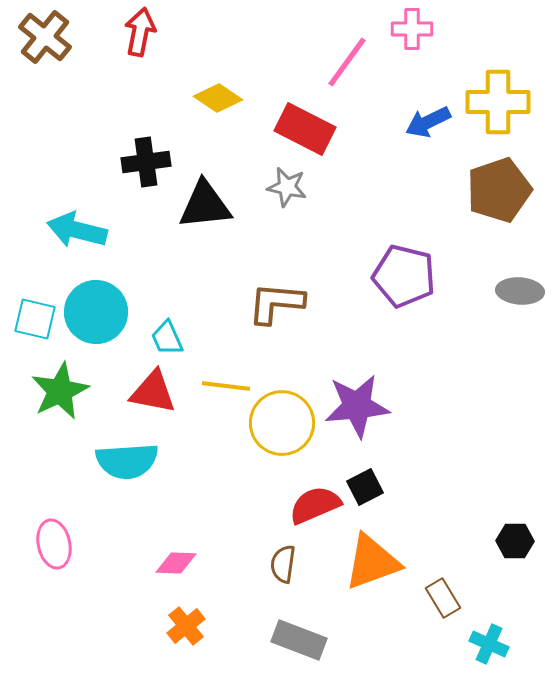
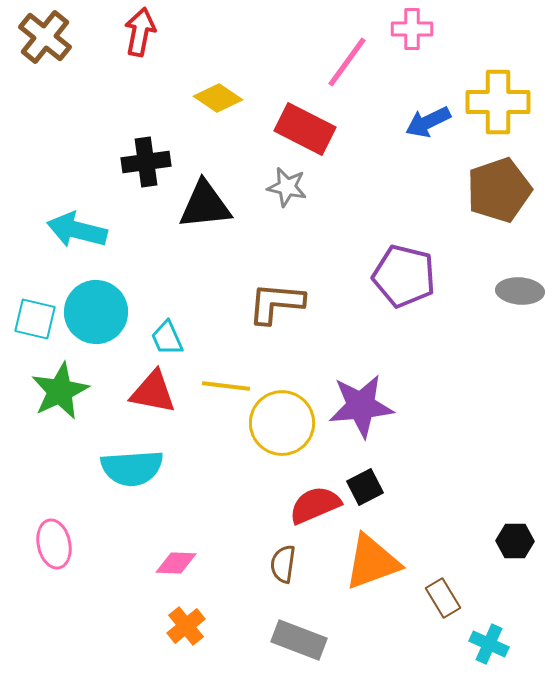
purple star: moved 4 px right
cyan semicircle: moved 5 px right, 7 px down
